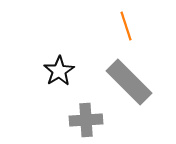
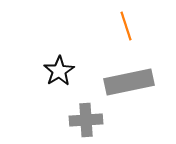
gray rectangle: rotated 57 degrees counterclockwise
